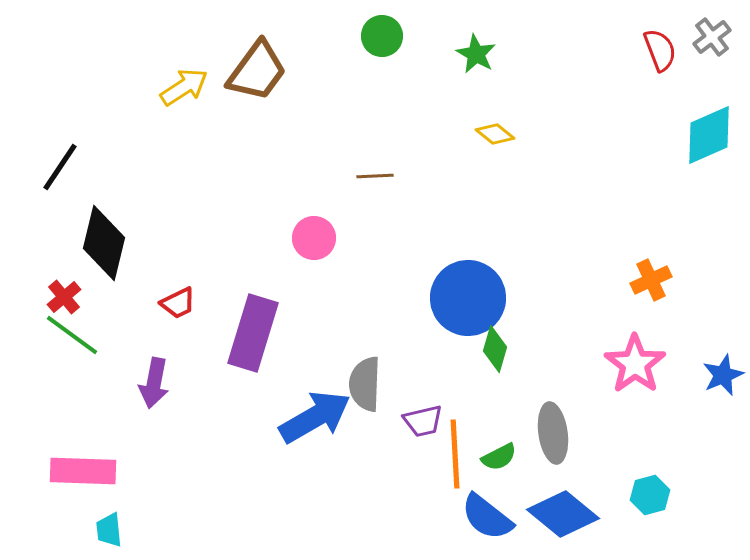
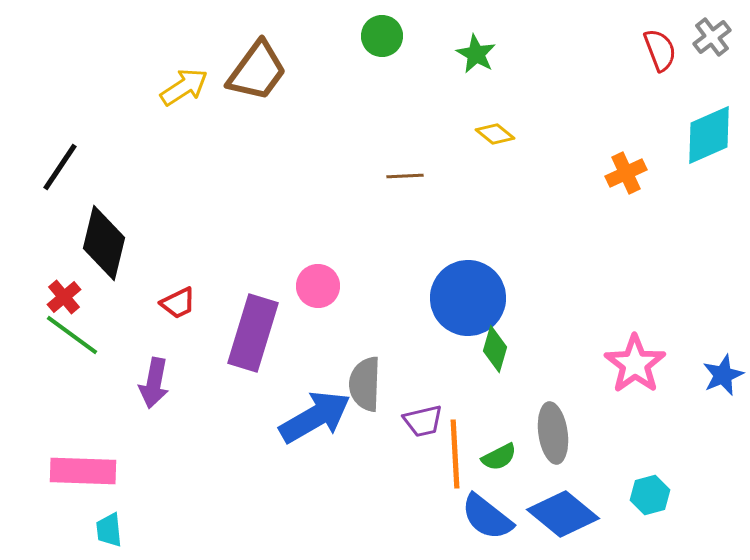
brown line: moved 30 px right
pink circle: moved 4 px right, 48 px down
orange cross: moved 25 px left, 107 px up
